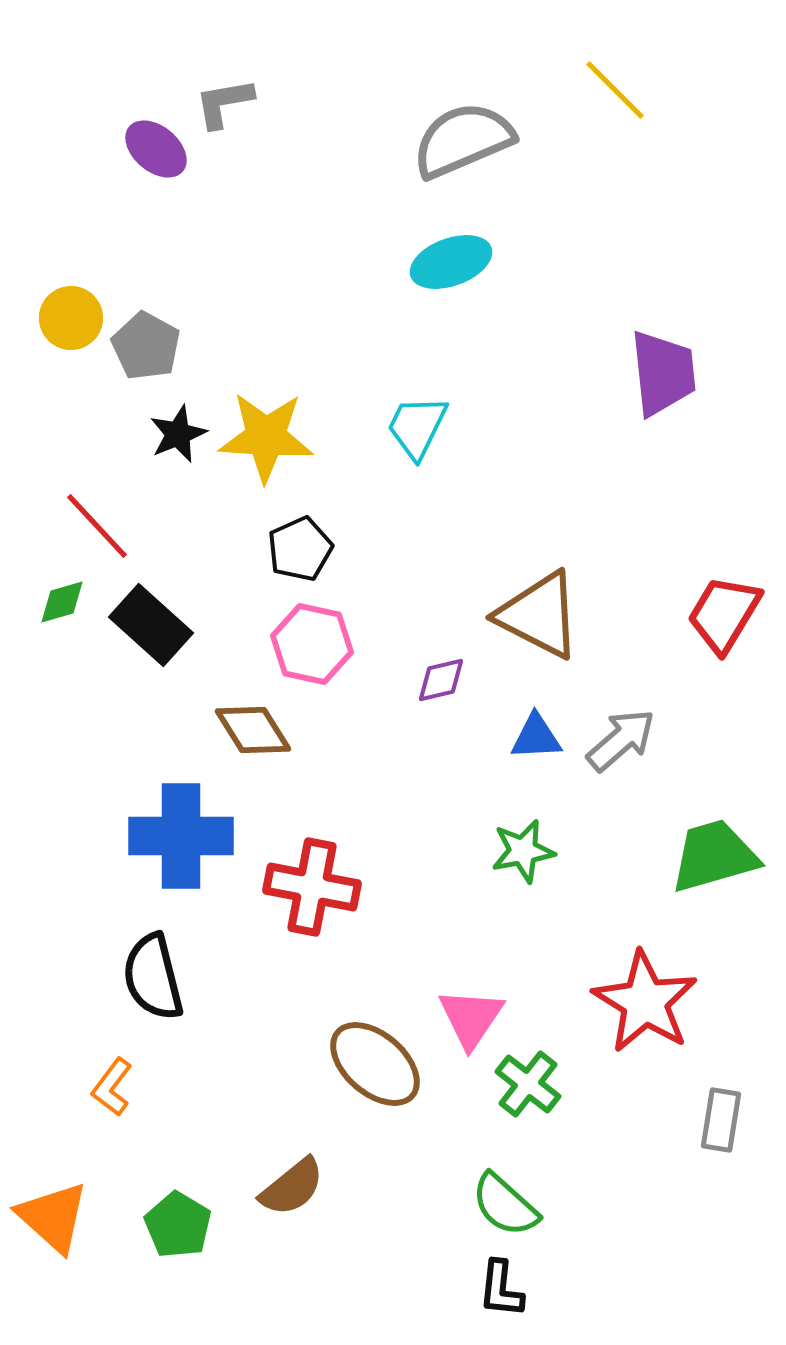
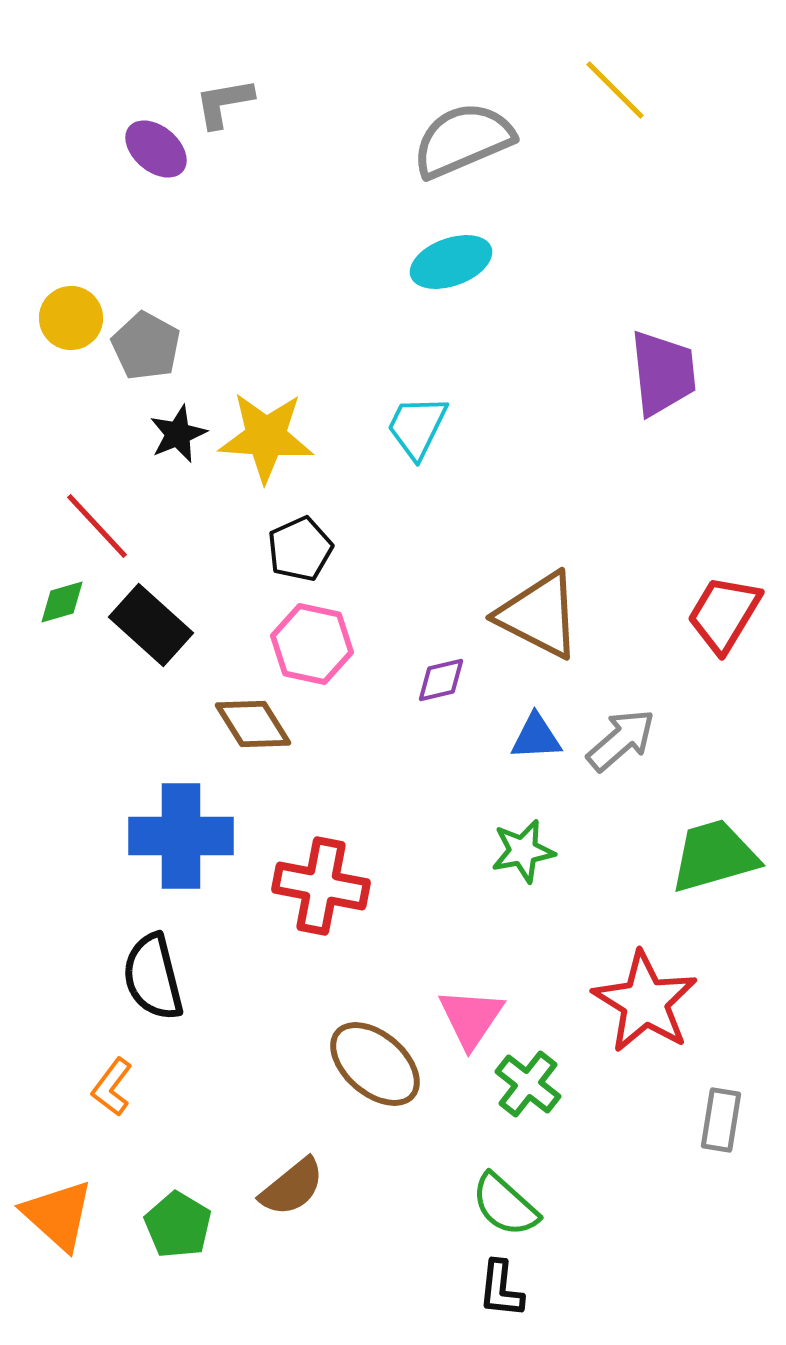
brown diamond: moved 6 px up
red cross: moved 9 px right, 1 px up
orange triangle: moved 5 px right, 2 px up
